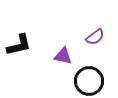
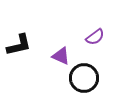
purple triangle: moved 2 px left; rotated 12 degrees clockwise
black circle: moved 5 px left, 3 px up
